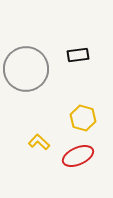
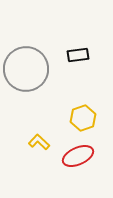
yellow hexagon: rotated 25 degrees clockwise
